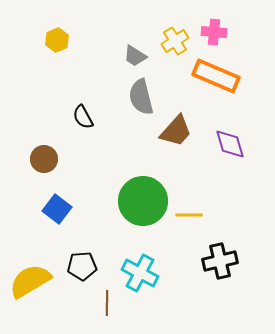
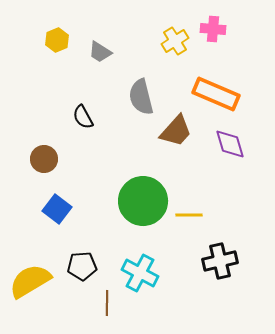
pink cross: moved 1 px left, 3 px up
gray trapezoid: moved 35 px left, 4 px up
orange rectangle: moved 18 px down
